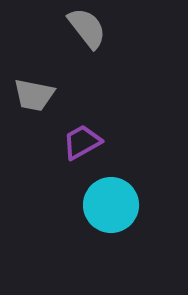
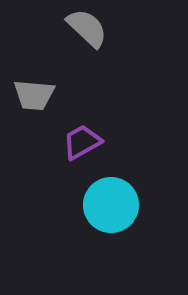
gray semicircle: rotated 9 degrees counterclockwise
gray trapezoid: rotated 6 degrees counterclockwise
